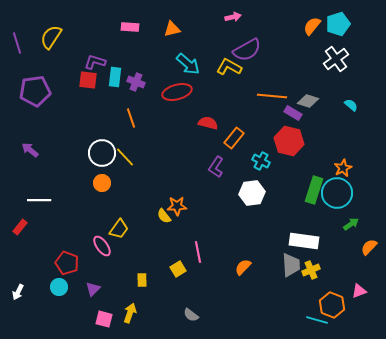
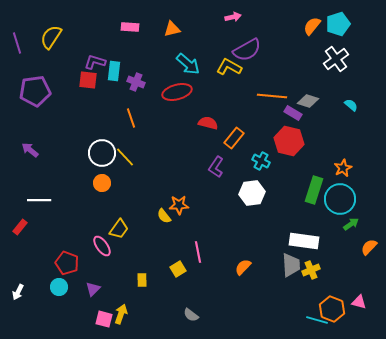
cyan rectangle at (115, 77): moved 1 px left, 6 px up
cyan circle at (337, 193): moved 3 px right, 6 px down
orange star at (177, 206): moved 2 px right, 1 px up
pink triangle at (359, 291): moved 11 px down; rotated 35 degrees clockwise
orange hexagon at (332, 305): moved 4 px down
yellow arrow at (130, 313): moved 9 px left, 1 px down
